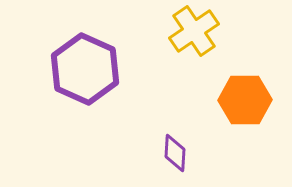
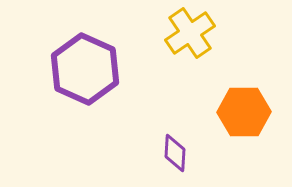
yellow cross: moved 4 px left, 2 px down
orange hexagon: moved 1 px left, 12 px down
